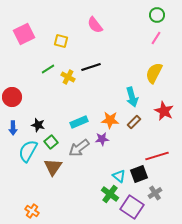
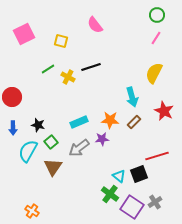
gray cross: moved 9 px down
